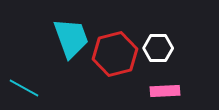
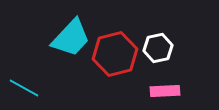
cyan trapezoid: rotated 63 degrees clockwise
white hexagon: rotated 12 degrees counterclockwise
